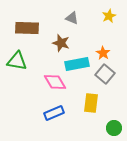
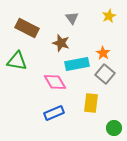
gray triangle: rotated 32 degrees clockwise
brown rectangle: rotated 25 degrees clockwise
